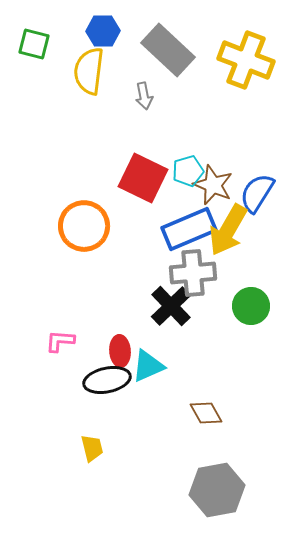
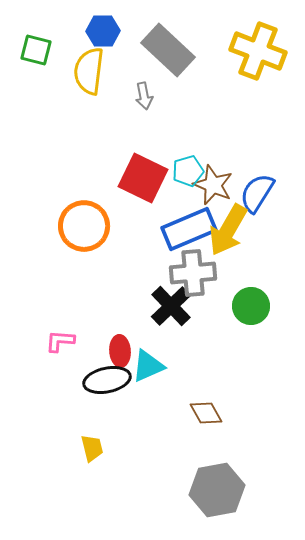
green square: moved 2 px right, 6 px down
yellow cross: moved 12 px right, 9 px up
